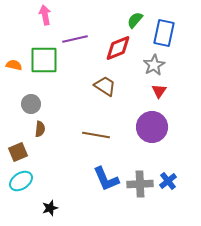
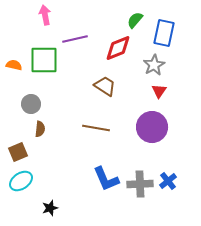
brown line: moved 7 px up
